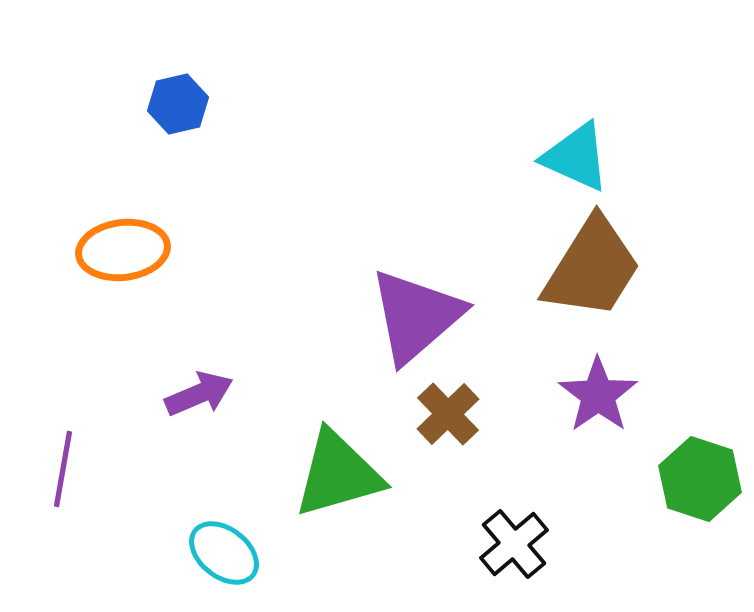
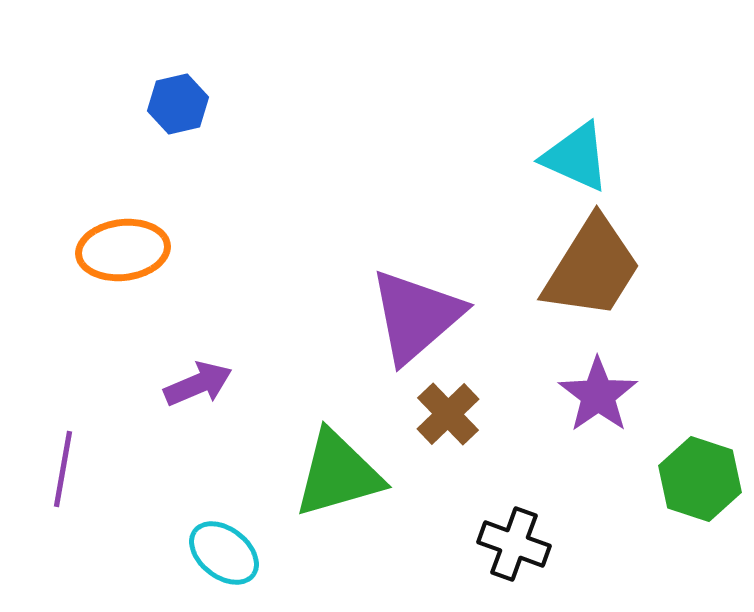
purple arrow: moved 1 px left, 10 px up
black cross: rotated 30 degrees counterclockwise
